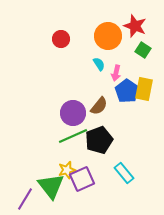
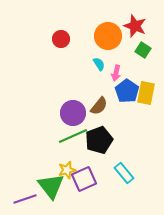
yellow rectangle: moved 2 px right, 4 px down
purple square: moved 2 px right
purple line: rotated 40 degrees clockwise
